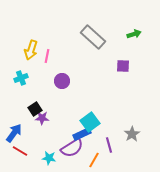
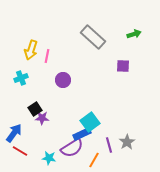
purple circle: moved 1 px right, 1 px up
gray star: moved 5 px left, 8 px down
